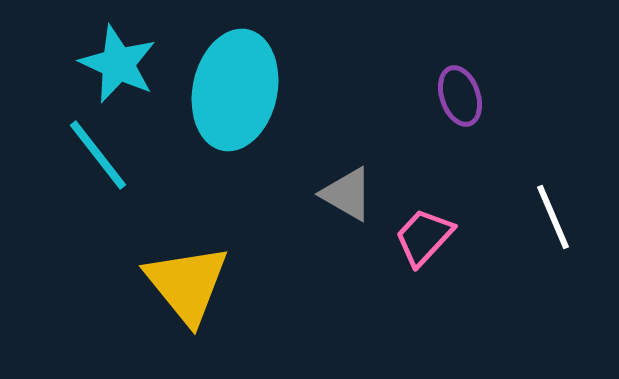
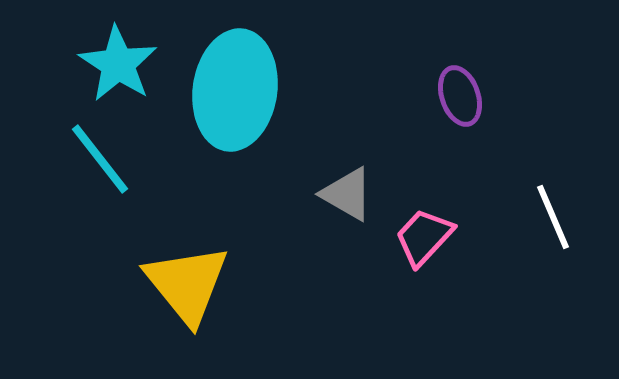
cyan star: rotated 8 degrees clockwise
cyan ellipse: rotated 4 degrees counterclockwise
cyan line: moved 2 px right, 4 px down
